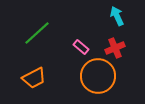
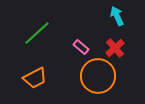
red cross: rotated 18 degrees counterclockwise
orange trapezoid: moved 1 px right
